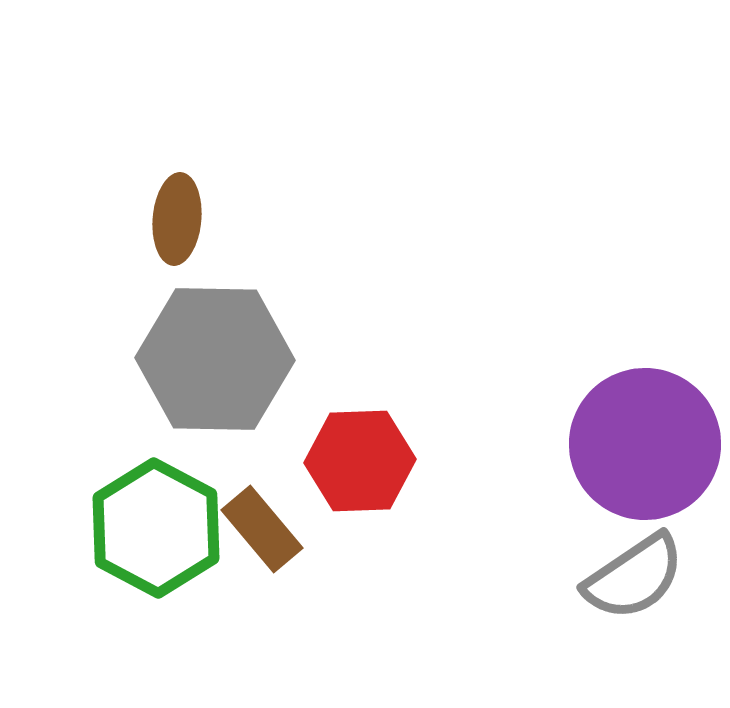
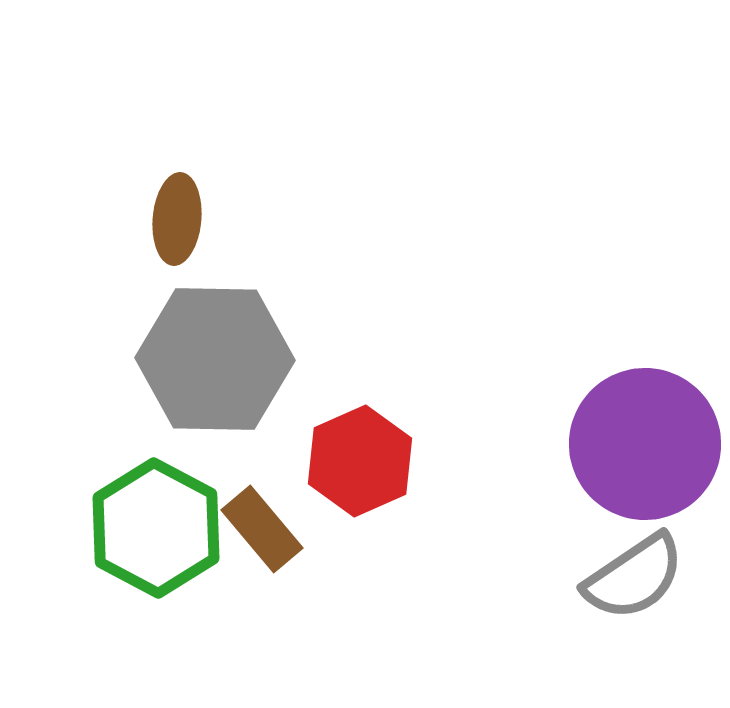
red hexagon: rotated 22 degrees counterclockwise
